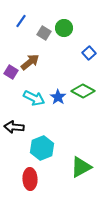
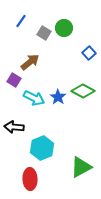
purple square: moved 3 px right, 8 px down
